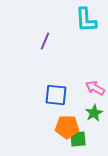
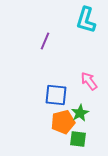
cyan L-shape: rotated 20 degrees clockwise
pink arrow: moved 6 px left, 7 px up; rotated 24 degrees clockwise
green star: moved 14 px left
orange pentagon: moved 4 px left, 5 px up; rotated 15 degrees counterclockwise
green square: rotated 12 degrees clockwise
